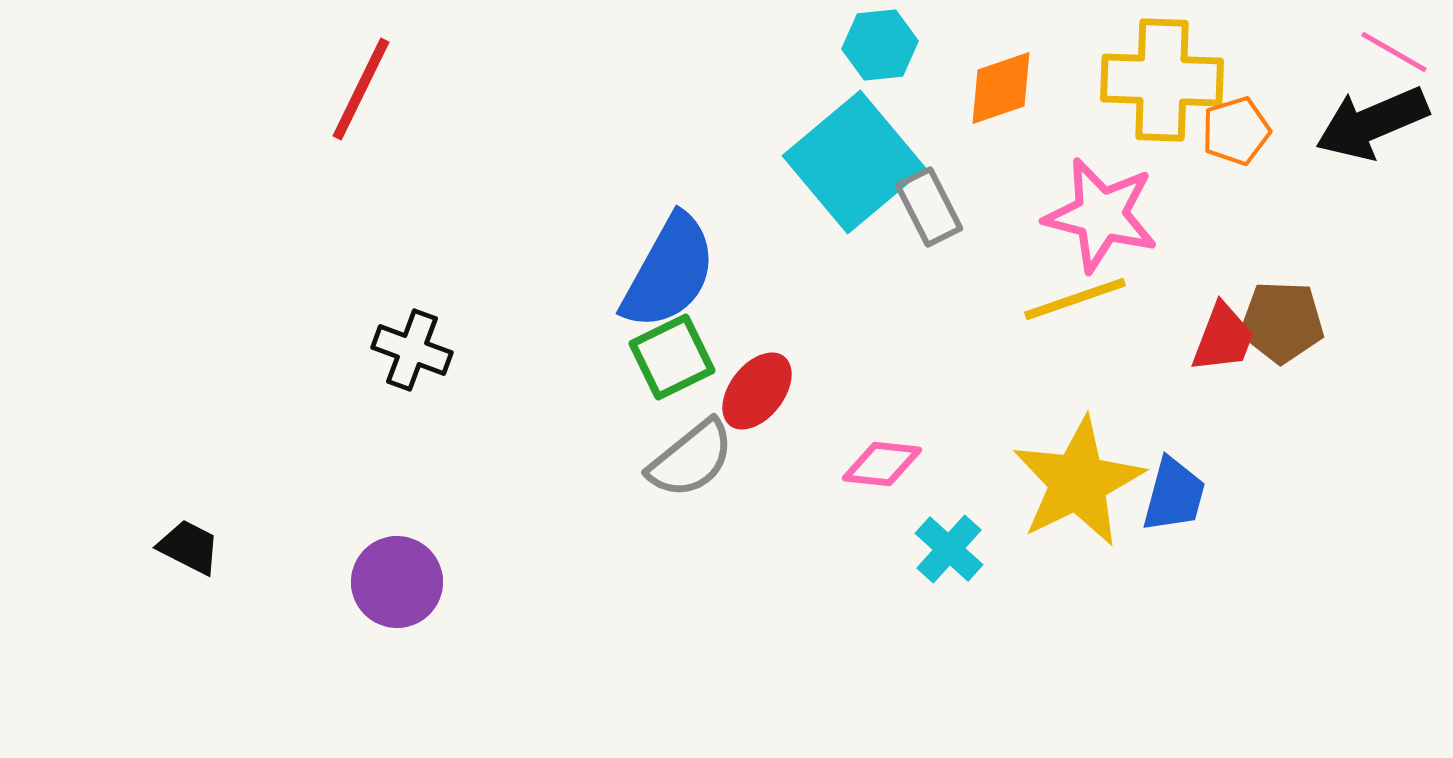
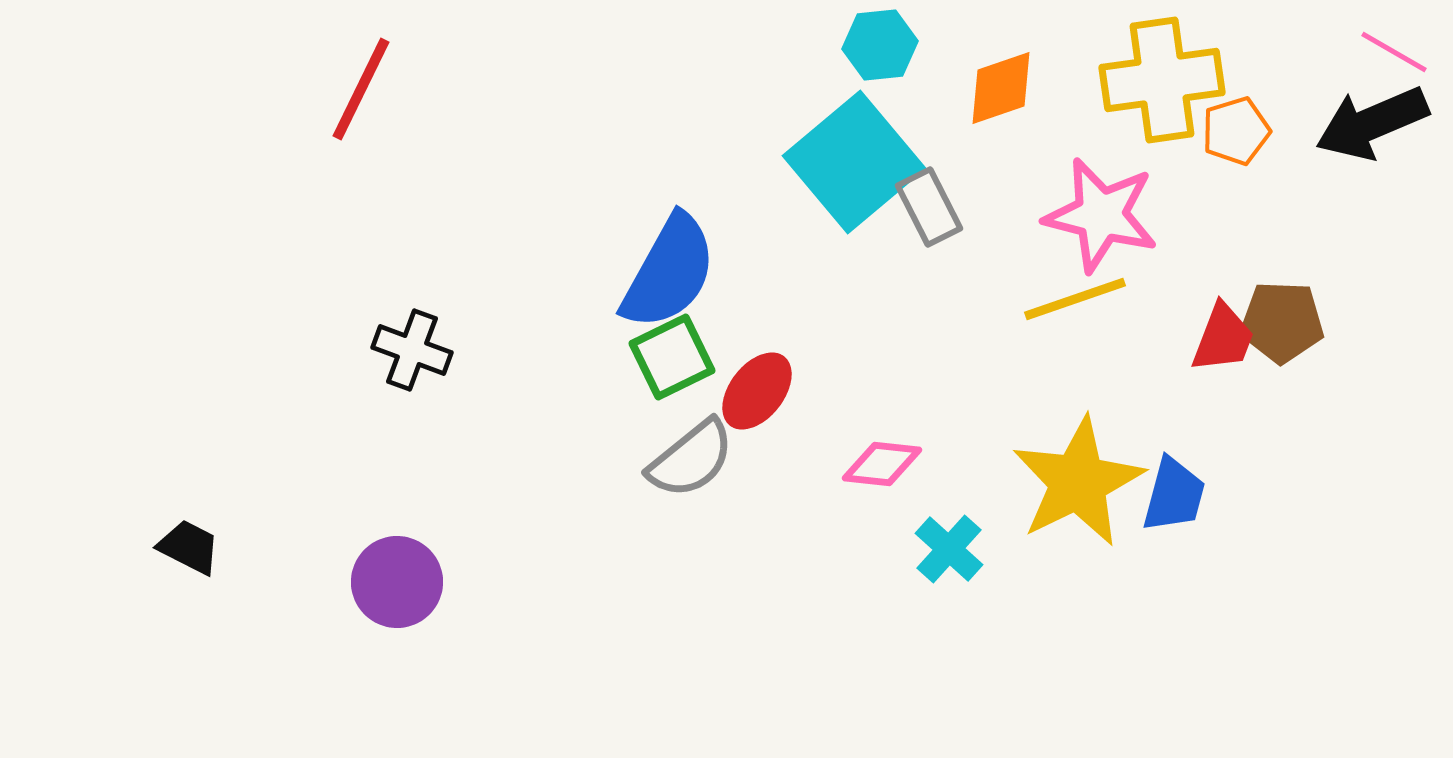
yellow cross: rotated 10 degrees counterclockwise
